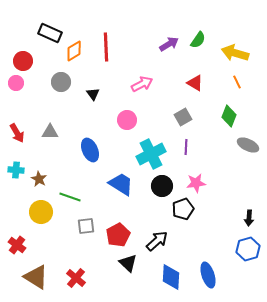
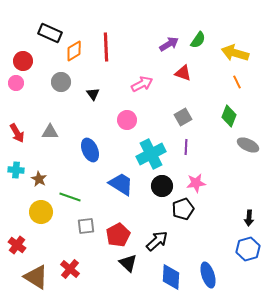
red triangle at (195, 83): moved 12 px left, 10 px up; rotated 12 degrees counterclockwise
red cross at (76, 278): moved 6 px left, 9 px up
